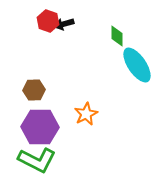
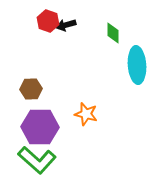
black arrow: moved 2 px right, 1 px down
green diamond: moved 4 px left, 3 px up
cyan ellipse: rotated 30 degrees clockwise
brown hexagon: moved 3 px left, 1 px up
orange star: rotated 30 degrees counterclockwise
green L-shape: rotated 15 degrees clockwise
